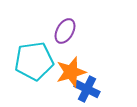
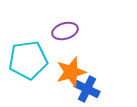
purple ellipse: rotated 45 degrees clockwise
cyan pentagon: moved 6 px left, 1 px up
